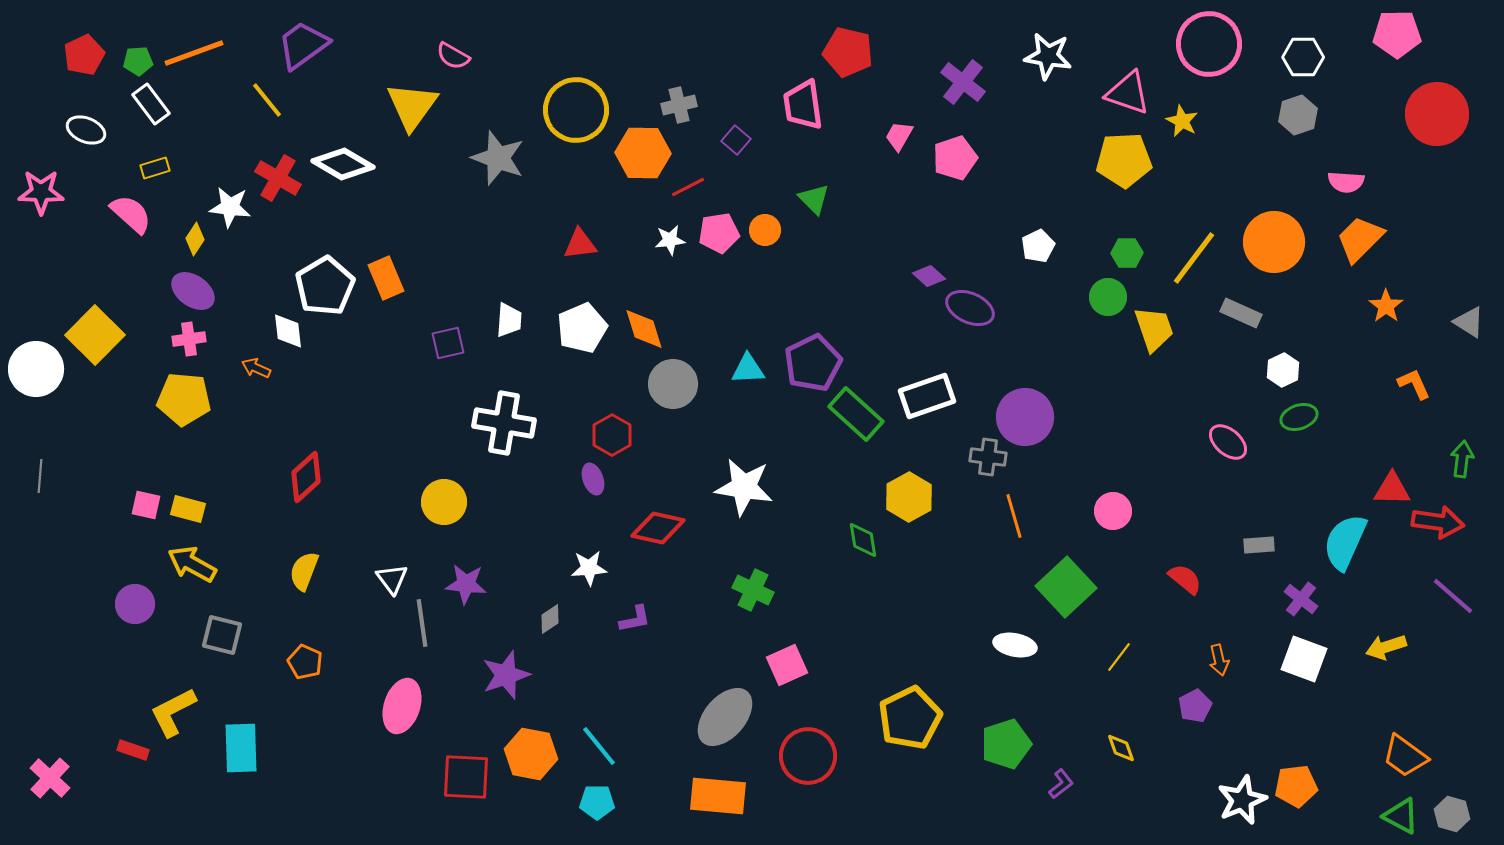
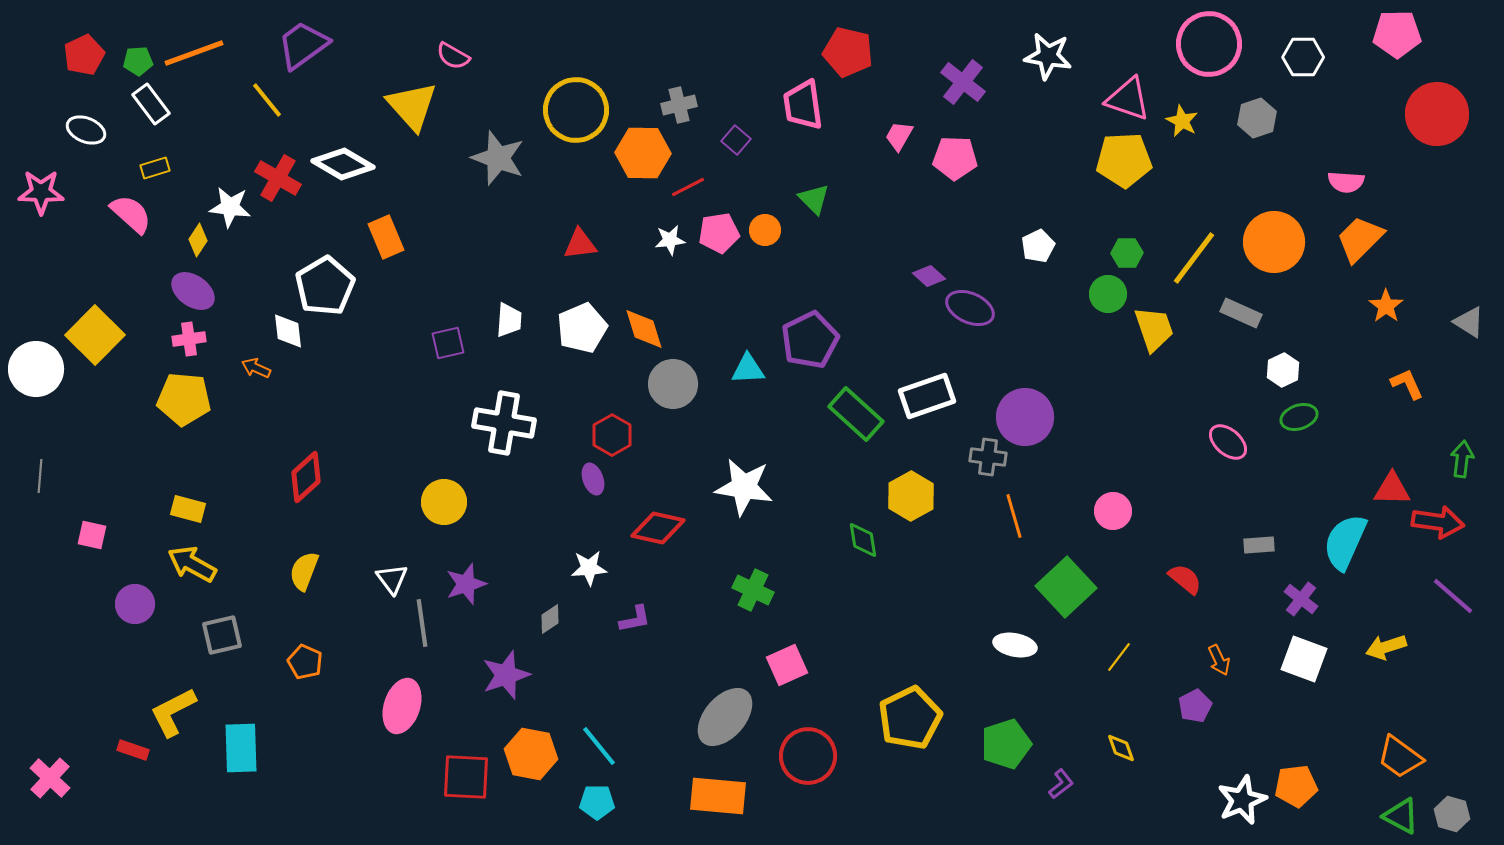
pink triangle at (1128, 93): moved 6 px down
yellow triangle at (412, 106): rotated 18 degrees counterclockwise
gray hexagon at (1298, 115): moved 41 px left, 3 px down
pink pentagon at (955, 158): rotated 21 degrees clockwise
yellow diamond at (195, 239): moved 3 px right, 1 px down
orange rectangle at (386, 278): moved 41 px up
green circle at (1108, 297): moved 3 px up
purple pentagon at (813, 363): moved 3 px left, 23 px up
orange L-shape at (1414, 384): moved 7 px left
yellow hexagon at (909, 497): moved 2 px right, 1 px up
pink square at (146, 505): moved 54 px left, 30 px down
purple star at (466, 584): rotated 24 degrees counterclockwise
gray square at (222, 635): rotated 27 degrees counterclockwise
orange arrow at (1219, 660): rotated 12 degrees counterclockwise
orange trapezoid at (1405, 756): moved 5 px left, 1 px down
